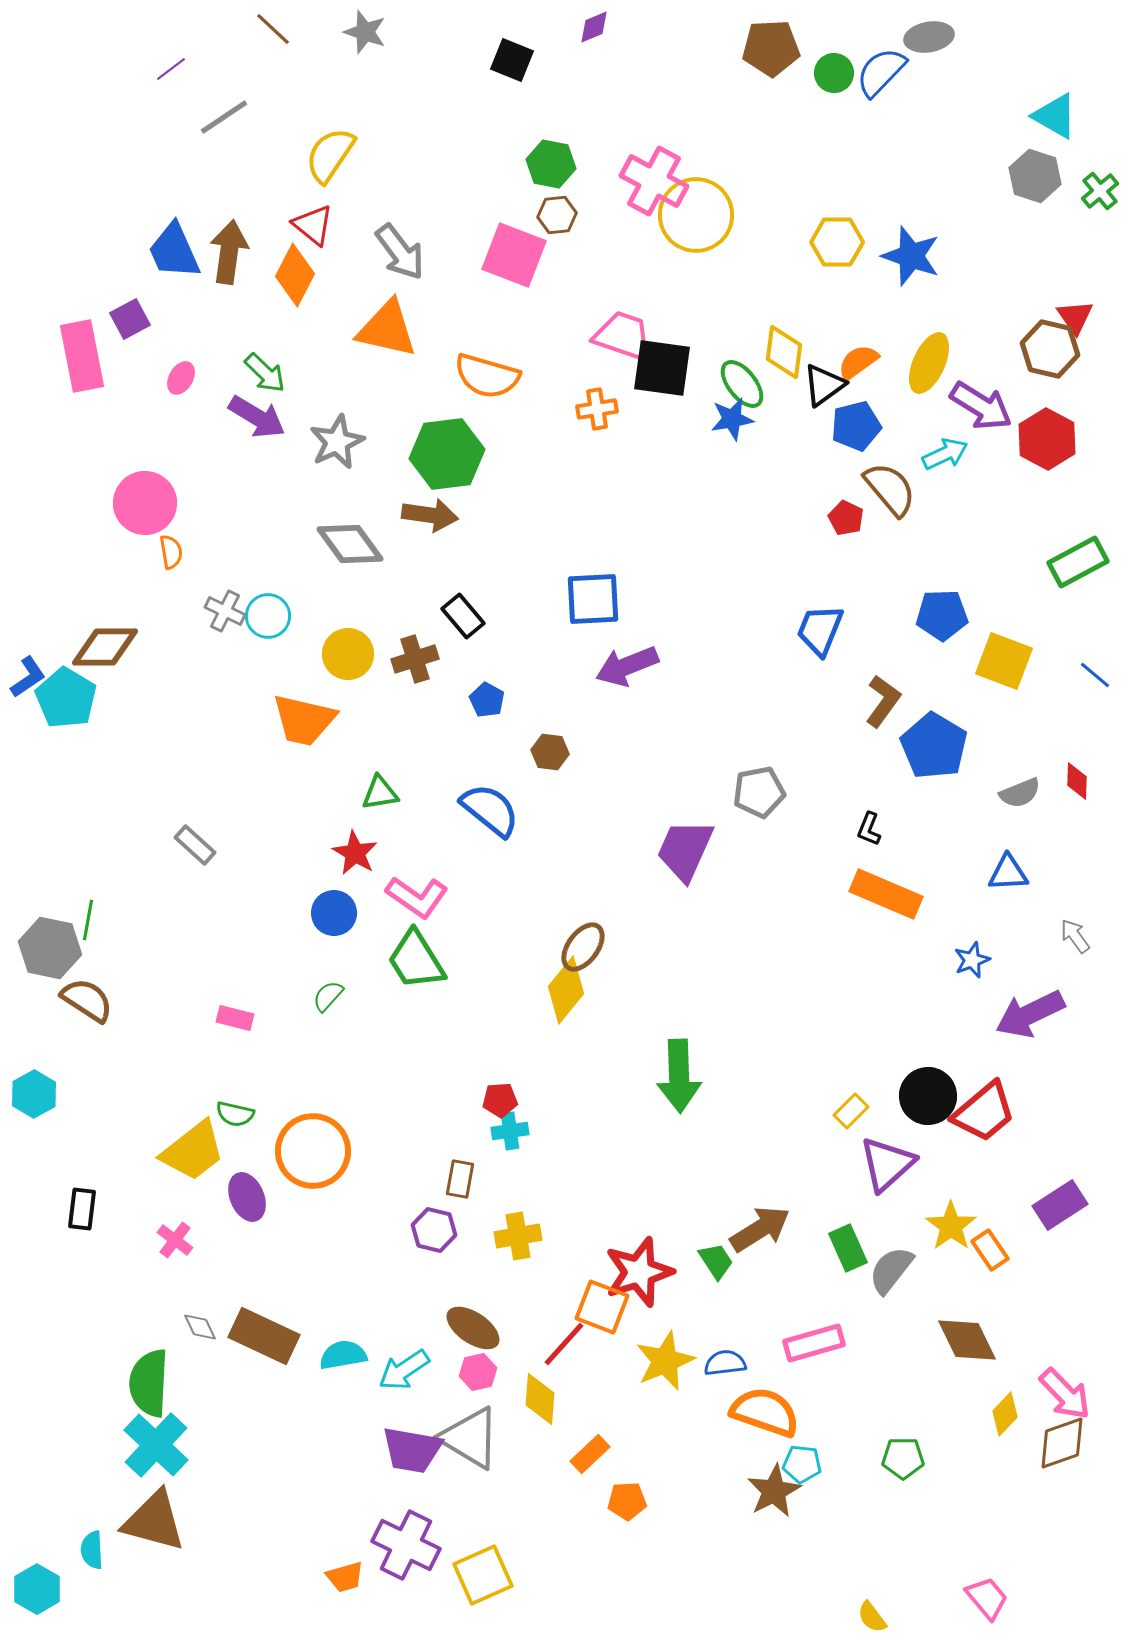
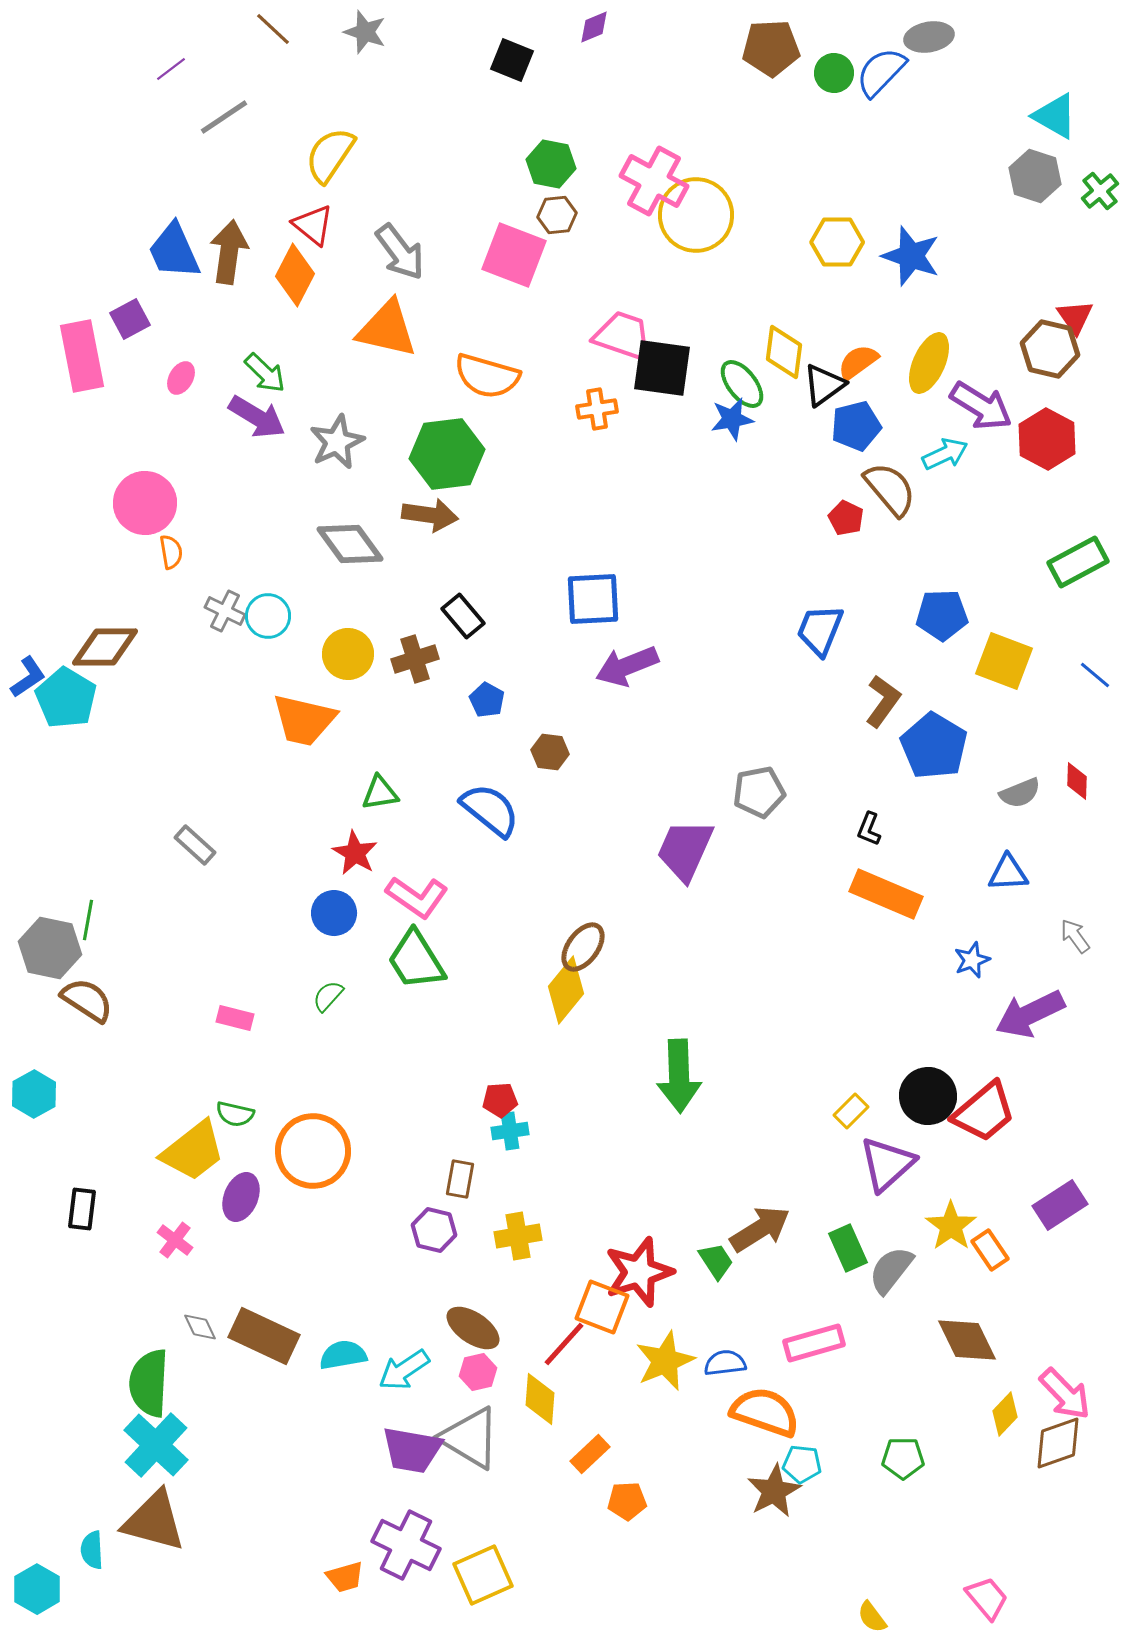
purple ellipse at (247, 1197): moved 6 px left; rotated 45 degrees clockwise
brown diamond at (1062, 1443): moved 4 px left
